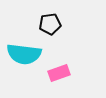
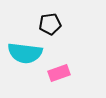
cyan semicircle: moved 1 px right, 1 px up
